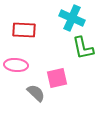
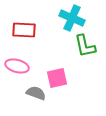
green L-shape: moved 2 px right, 2 px up
pink ellipse: moved 1 px right, 1 px down; rotated 10 degrees clockwise
gray semicircle: rotated 24 degrees counterclockwise
